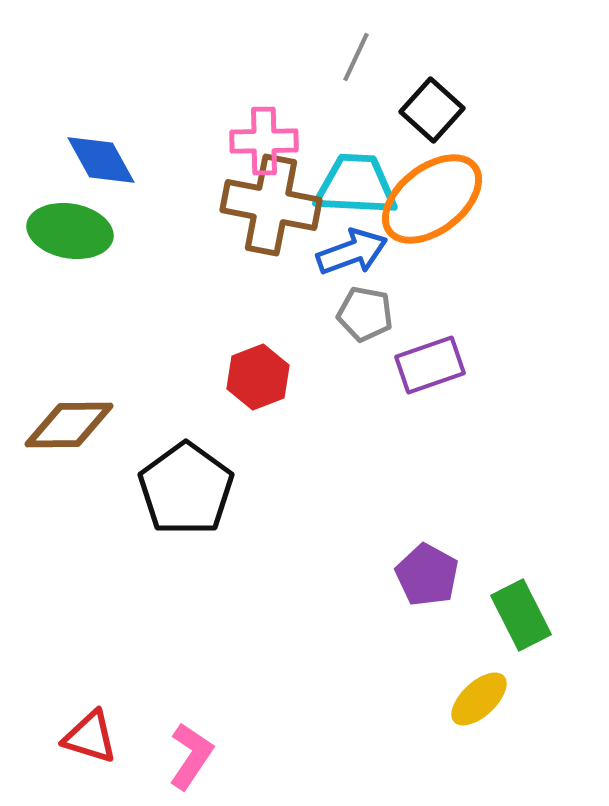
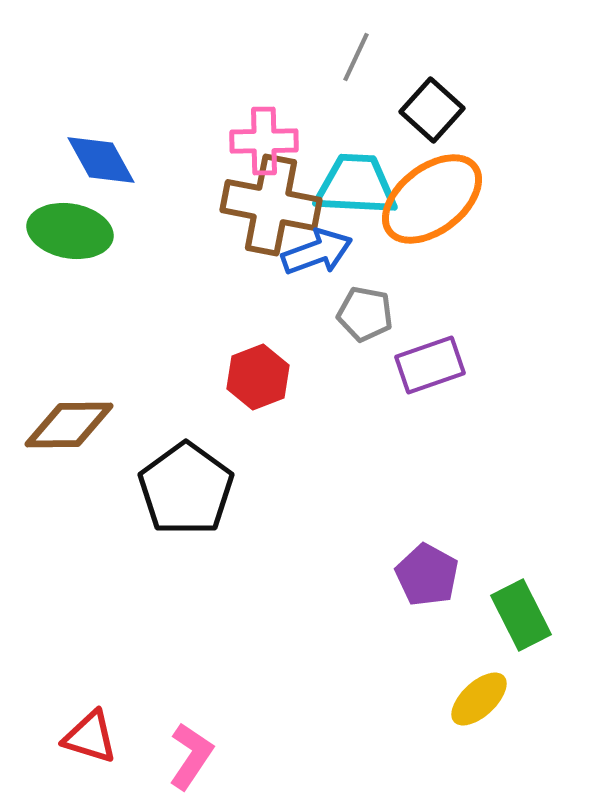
blue arrow: moved 35 px left
